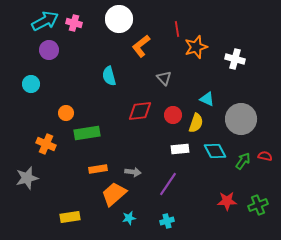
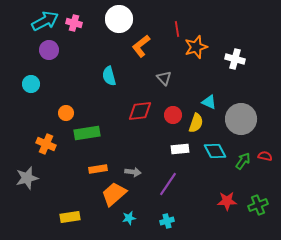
cyan triangle: moved 2 px right, 3 px down
